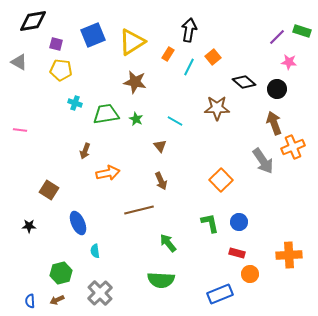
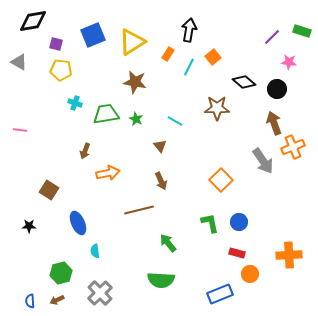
purple line at (277, 37): moved 5 px left
